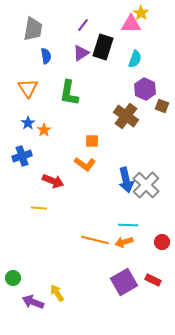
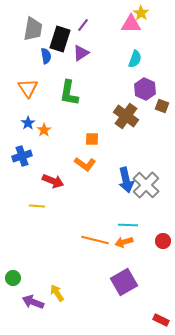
black rectangle: moved 43 px left, 8 px up
orange square: moved 2 px up
yellow line: moved 2 px left, 2 px up
red circle: moved 1 px right, 1 px up
red rectangle: moved 8 px right, 40 px down
